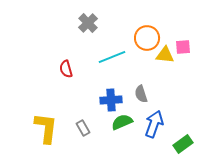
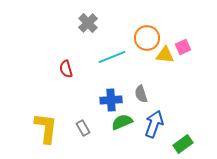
pink square: rotated 21 degrees counterclockwise
